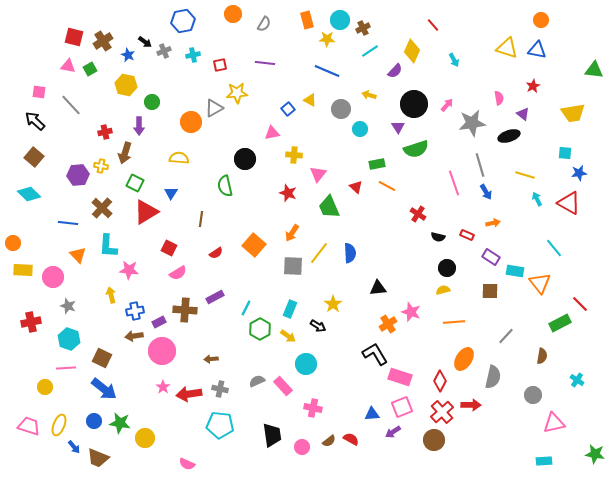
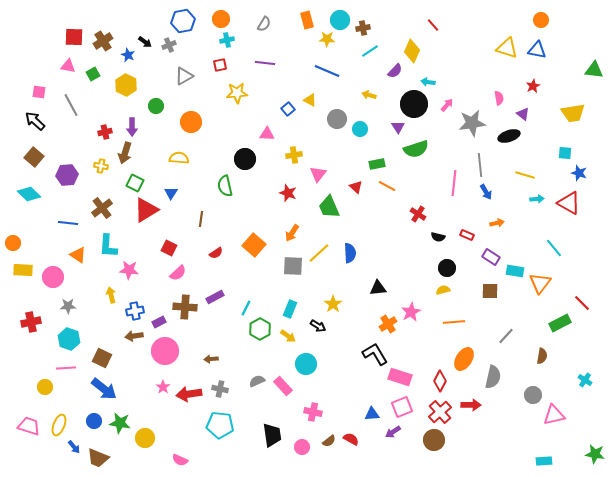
orange circle at (233, 14): moved 12 px left, 5 px down
brown cross at (363, 28): rotated 16 degrees clockwise
red square at (74, 37): rotated 12 degrees counterclockwise
gray cross at (164, 51): moved 5 px right, 6 px up
cyan cross at (193, 55): moved 34 px right, 15 px up
cyan arrow at (454, 60): moved 26 px left, 22 px down; rotated 128 degrees clockwise
green square at (90, 69): moved 3 px right, 5 px down
yellow hexagon at (126, 85): rotated 15 degrees clockwise
green circle at (152, 102): moved 4 px right, 4 px down
gray line at (71, 105): rotated 15 degrees clockwise
gray triangle at (214, 108): moved 30 px left, 32 px up
gray circle at (341, 109): moved 4 px left, 10 px down
purple arrow at (139, 126): moved 7 px left, 1 px down
pink triangle at (272, 133): moved 5 px left, 1 px down; rotated 14 degrees clockwise
yellow cross at (294, 155): rotated 14 degrees counterclockwise
gray line at (480, 165): rotated 10 degrees clockwise
blue star at (579, 173): rotated 28 degrees clockwise
purple hexagon at (78, 175): moved 11 px left
pink line at (454, 183): rotated 25 degrees clockwise
cyan arrow at (537, 199): rotated 112 degrees clockwise
brown cross at (102, 208): rotated 10 degrees clockwise
red triangle at (146, 212): moved 2 px up
orange arrow at (493, 223): moved 4 px right
yellow line at (319, 253): rotated 10 degrees clockwise
orange triangle at (78, 255): rotated 12 degrees counterclockwise
pink semicircle at (178, 273): rotated 12 degrees counterclockwise
orange triangle at (540, 283): rotated 15 degrees clockwise
red line at (580, 304): moved 2 px right, 1 px up
gray star at (68, 306): rotated 21 degrees counterclockwise
brown cross at (185, 310): moved 3 px up
pink star at (411, 312): rotated 24 degrees clockwise
pink circle at (162, 351): moved 3 px right
cyan cross at (577, 380): moved 8 px right
pink cross at (313, 408): moved 4 px down
red cross at (442, 412): moved 2 px left
pink triangle at (554, 423): moved 8 px up
pink semicircle at (187, 464): moved 7 px left, 4 px up
